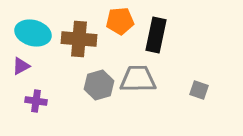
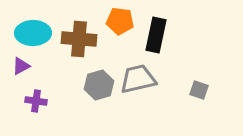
orange pentagon: rotated 12 degrees clockwise
cyan ellipse: rotated 16 degrees counterclockwise
gray trapezoid: rotated 12 degrees counterclockwise
